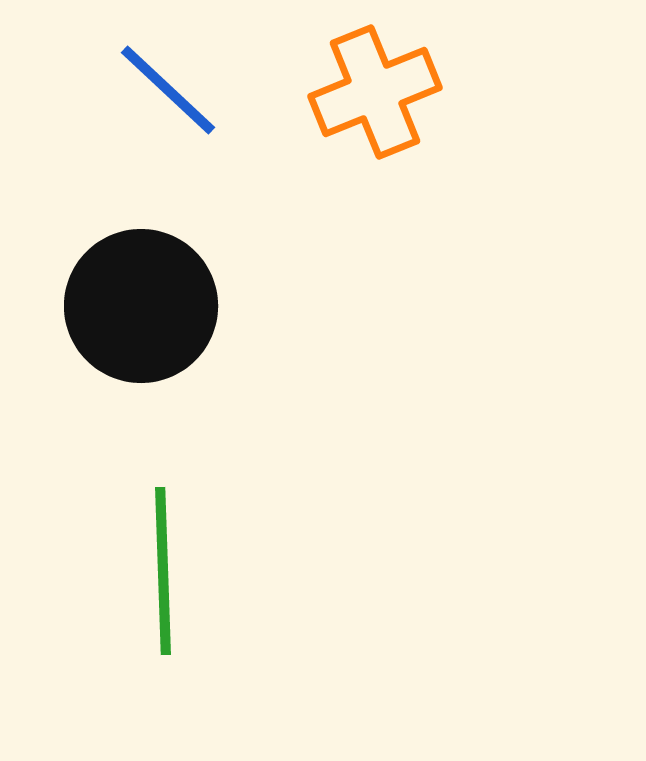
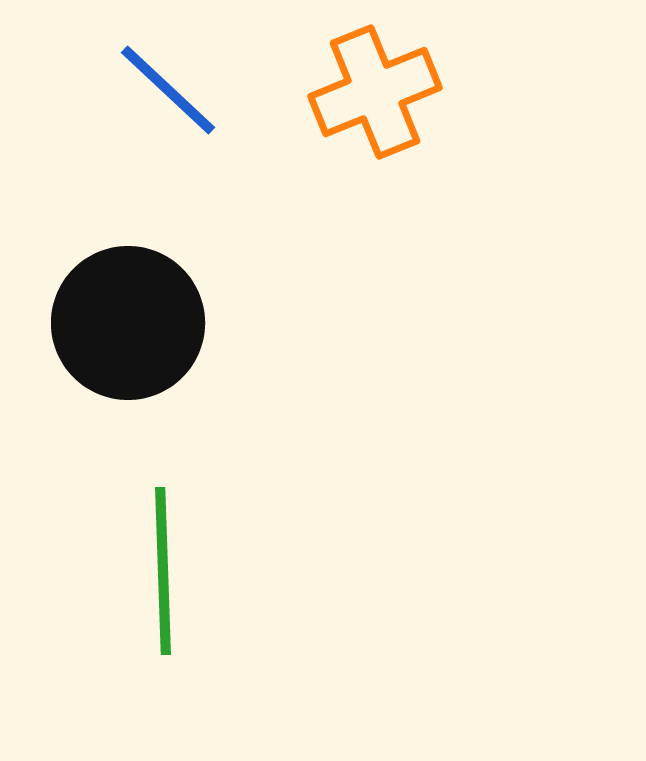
black circle: moved 13 px left, 17 px down
